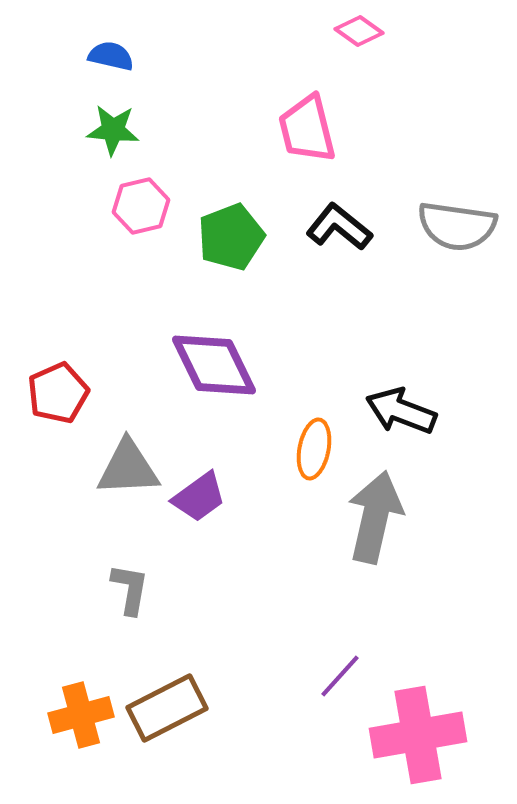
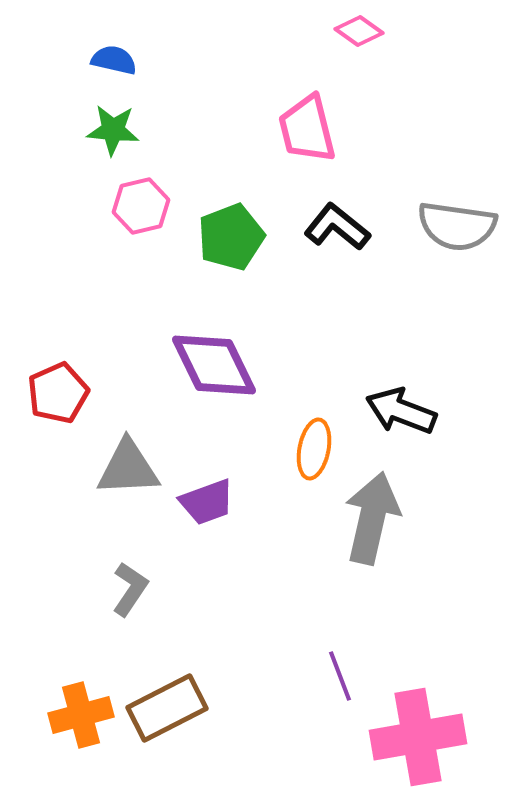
blue semicircle: moved 3 px right, 4 px down
black L-shape: moved 2 px left
purple trapezoid: moved 8 px right, 5 px down; rotated 16 degrees clockwise
gray arrow: moved 3 px left, 1 px down
gray L-shape: rotated 24 degrees clockwise
purple line: rotated 63 degrees counterclockwise
pink cross: moved 2 px down
